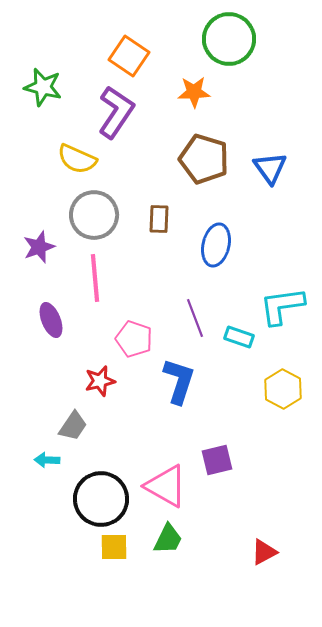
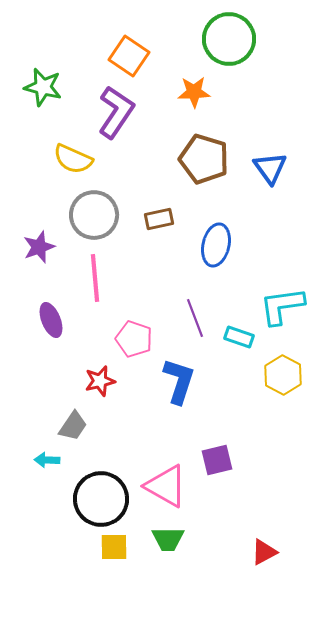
yellow semicircle: moved 4 px left
brown rectangle: rotated 76 degrees clockwise
yellow hexagon: moved 14 px up
green trapezoid: rotated 64 degrees clockwise
